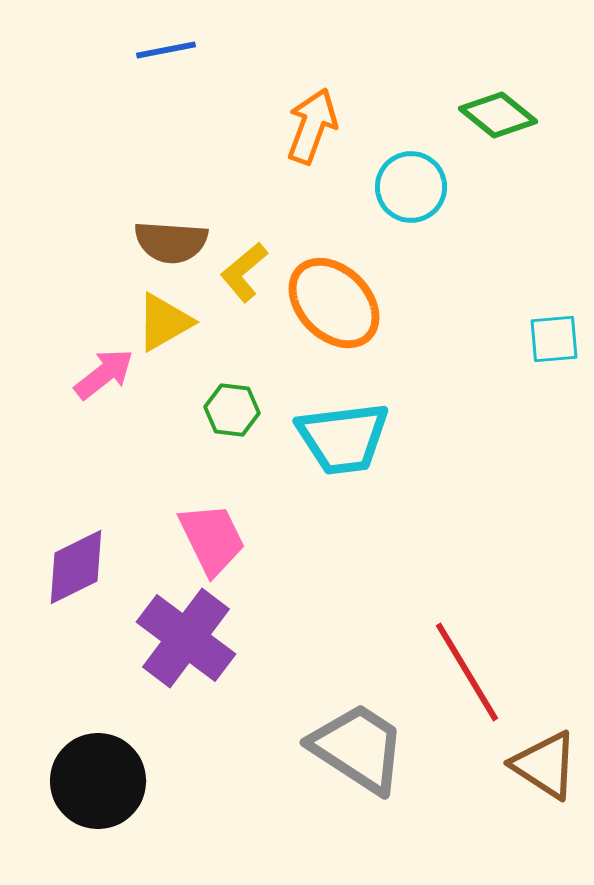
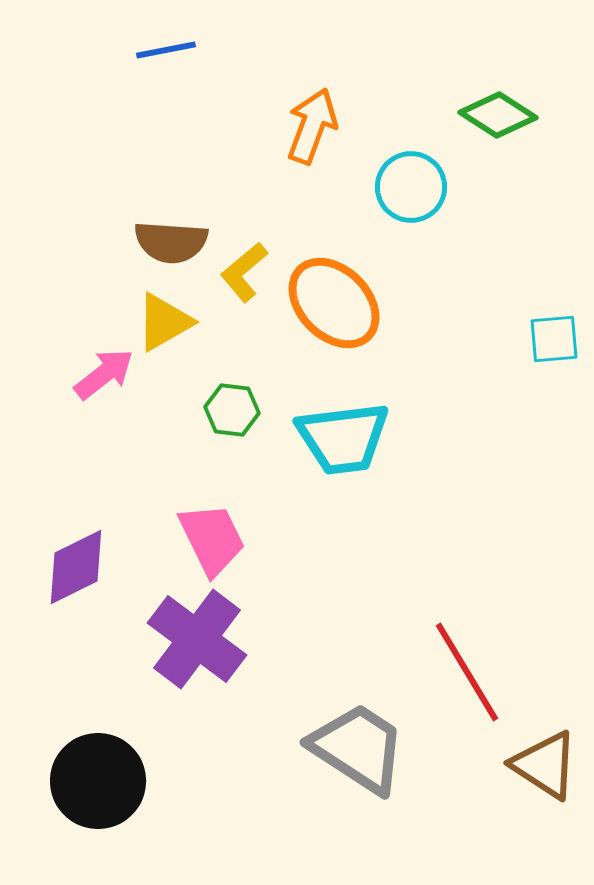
green diamond: rotated 6 degrees counterclockwise
purple cross: moved 11 px right, 1 px down
